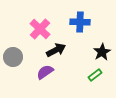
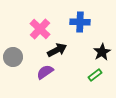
black arrow: moved 1 px right
